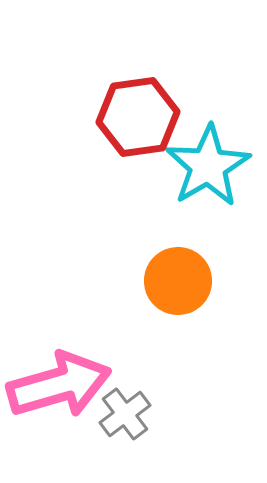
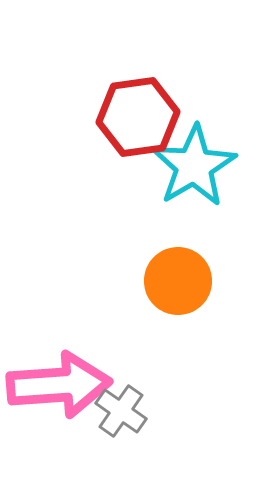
cyan star: moved 14 px left
pink arrow: rotated 12 degrees clockwise
gray cross: moved 4 px left, 3 px up; rotated 18 degrees counterclockwise
